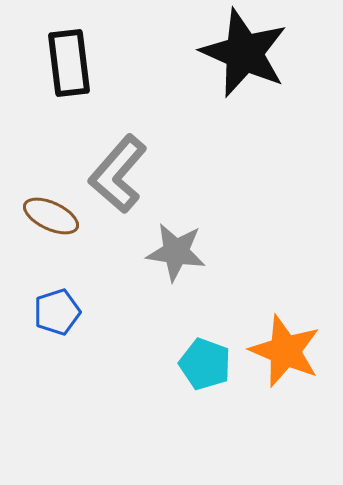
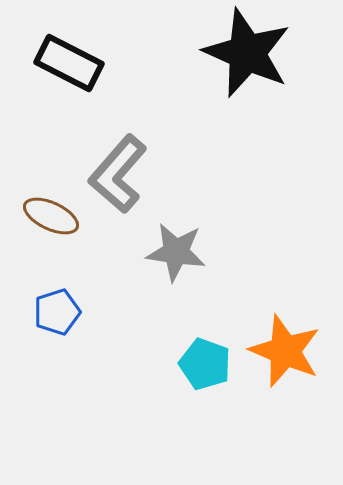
black star: moved 3 px right
black rectangle: rotated 56 degrees counterclockwise
